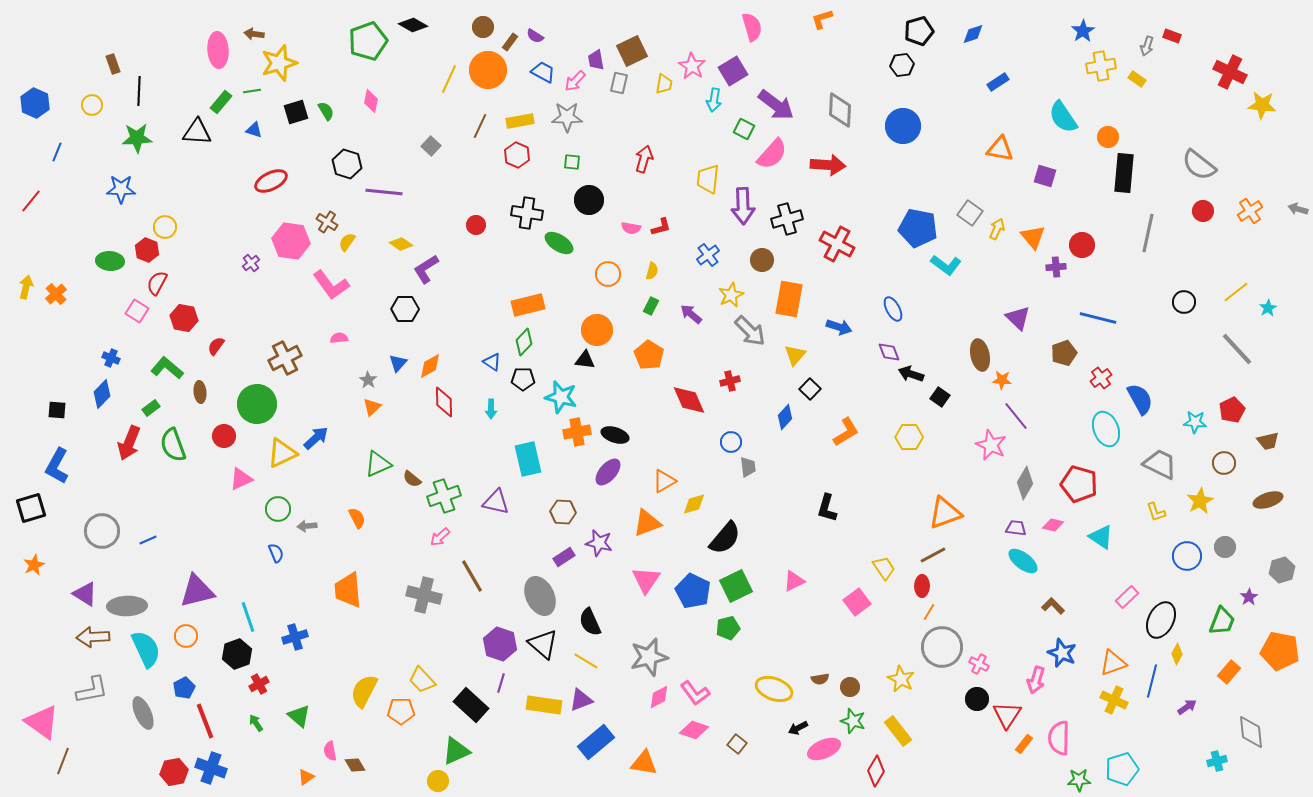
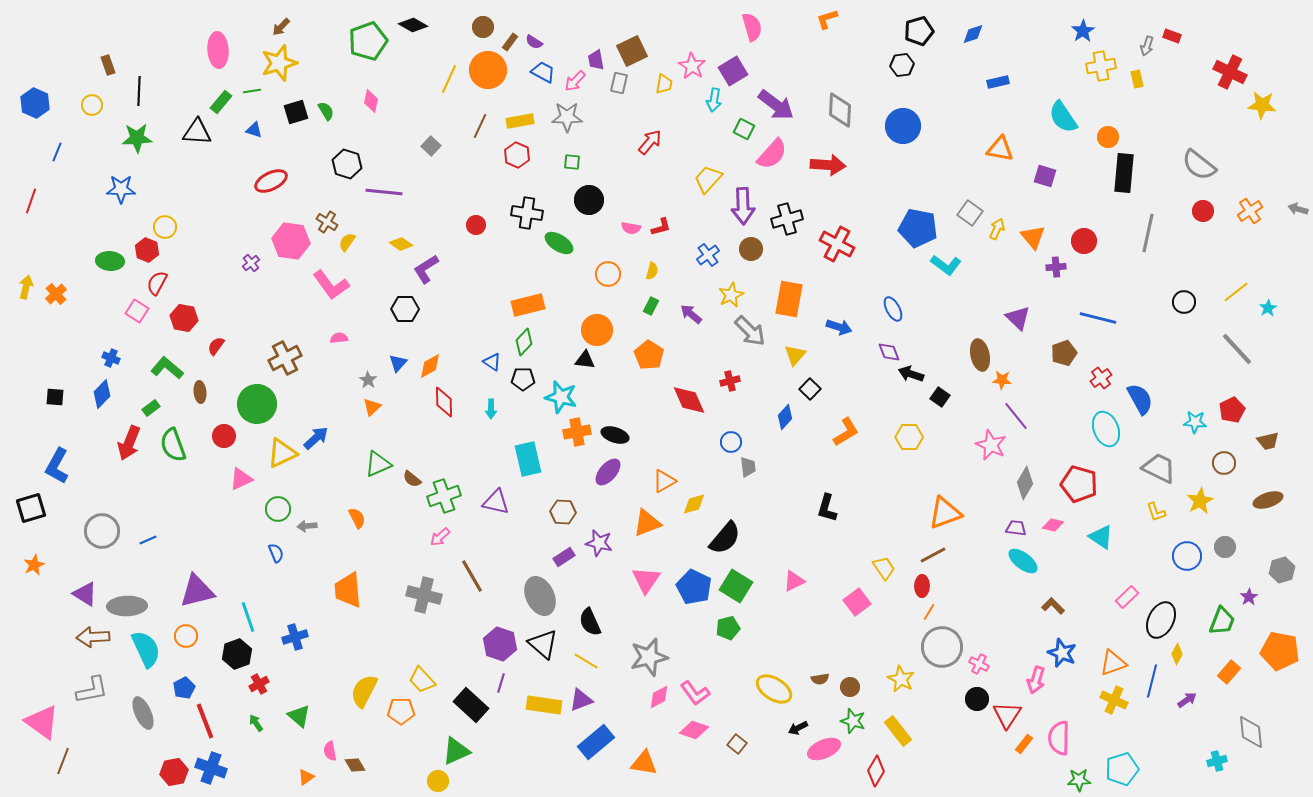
orange L-shape at (822, 19): moved 5 px right
brown arrow at (254, 34): moved 27 px right, 7 px up; rotated 54 degrees counterclockwise
purple semicircle at (535, 36): moved 1 px left, 6 px down
brown rectangle at (113, 64): moved 5 px left, 1 px down
yellow rectangle at (1137, 79): rotated 42 degrees clockwise
blue rectangle at (998, 82): rotated 20 degrees clockwise
red arrow at (644, 159): moved 6 px right, 17 px up; rotated 24 degrees clockwise
yellow trapezoid at (708, 179): rotated 36 degrees clockwise
red line at (31, 201): rotated 20 degrees counterclockwise
red circle at (1082, 245): moved 2 px right, 4 px up
brown circle at (762, 260): moved 11 px left, 11 px up
black square at (57, 410): moved 2 px left, 13 px up
gray trapezoid at (1160, 464): moved 1 px left, 4 px down
green square at (736, 586): rotated 32 degrees counterclockwise
blue pentagon at (693, 591): moved 1 px right, 4 px up
yellow ellipse at (774, 689): rotated 12 degrees clockwise
purple arrow at (1187, 707): moved 7 px up
